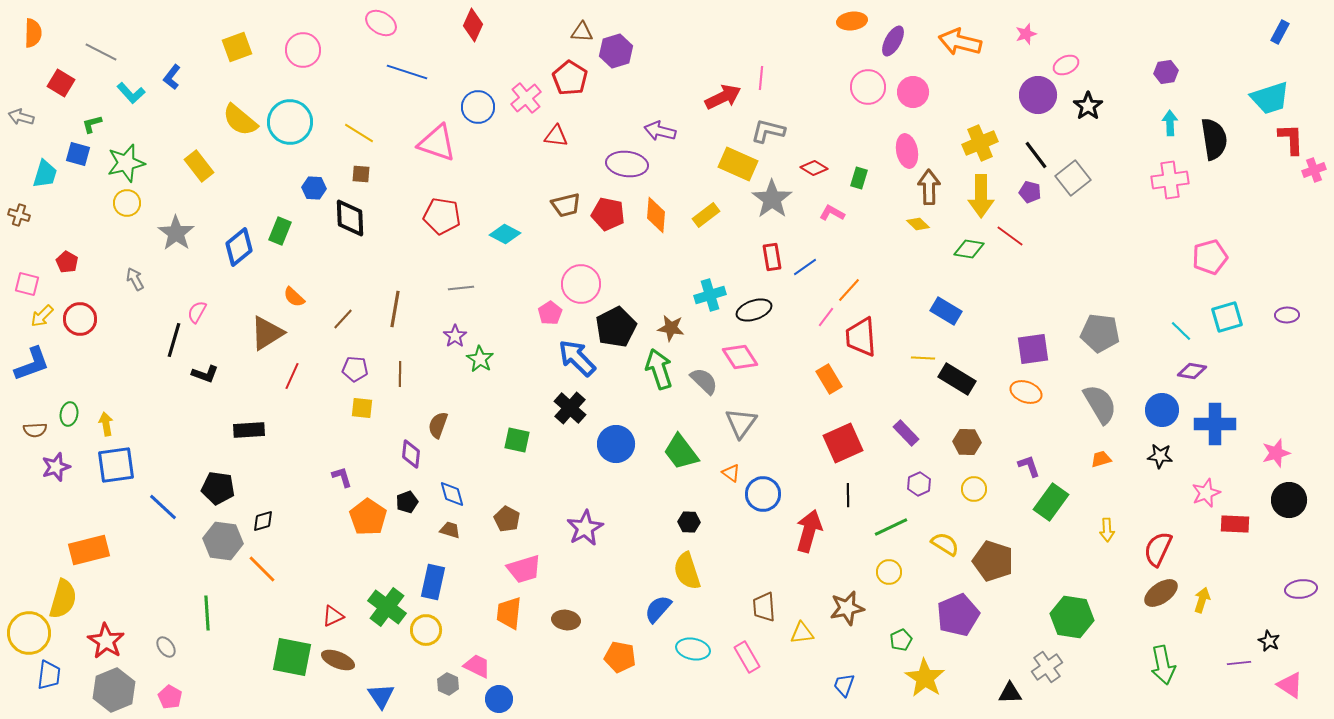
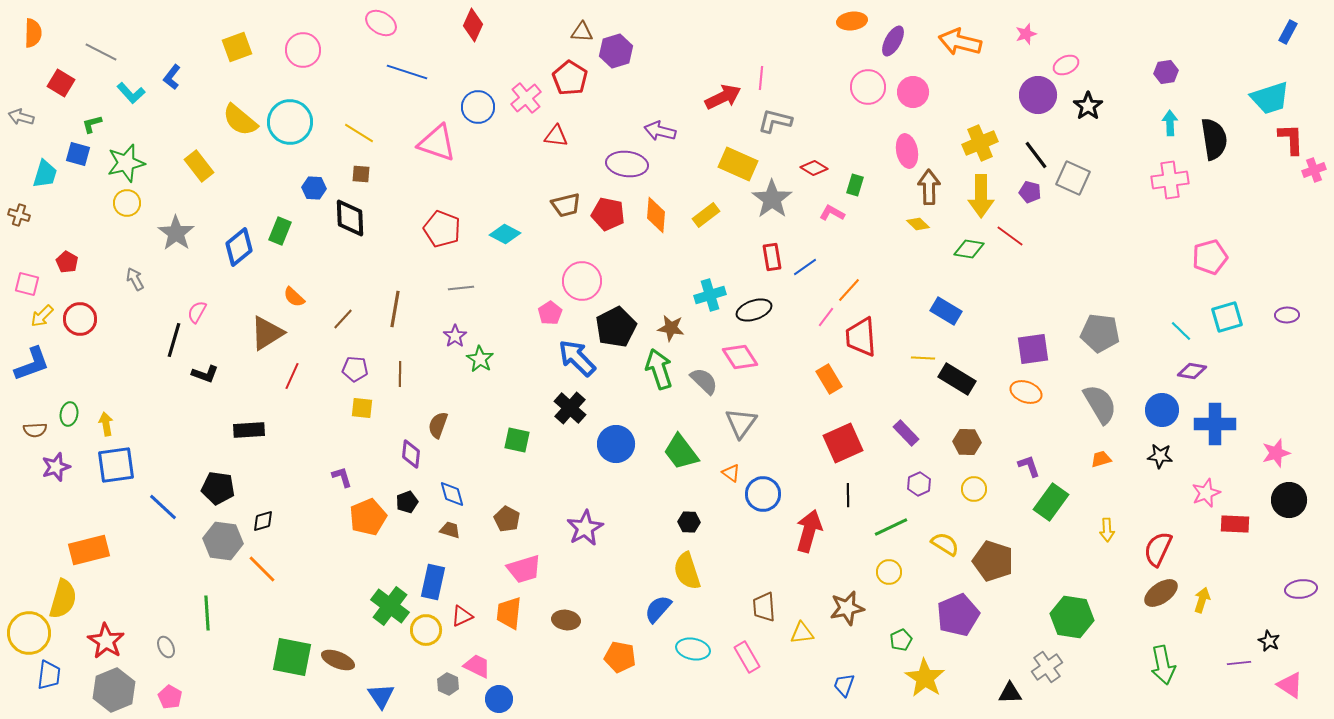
blue rectangle at (1280, 32): moved 8 px right
gray L-shape at (768, 131): moved 7 px right, 10 px up
green rectangle at (859, 178): moved 4 px left, 7 px down
gray square at (1073, 178): rotated 28 degrees counterclockwise
red pentagon at (442, 216): moved 13 px down; rotated 12 degrees clockwise
pink circle at (581, 284): moved 1 px right, 3 px up
orange pentagon at (368, 517): rotated 15 degrees clockwise
green cross at (387, 607): moved 3 px right, 1 px up
red triangle at (333, 616): moved 129 px right
gray ellipse at (166, 647): rotated 10 degrees clockwise
